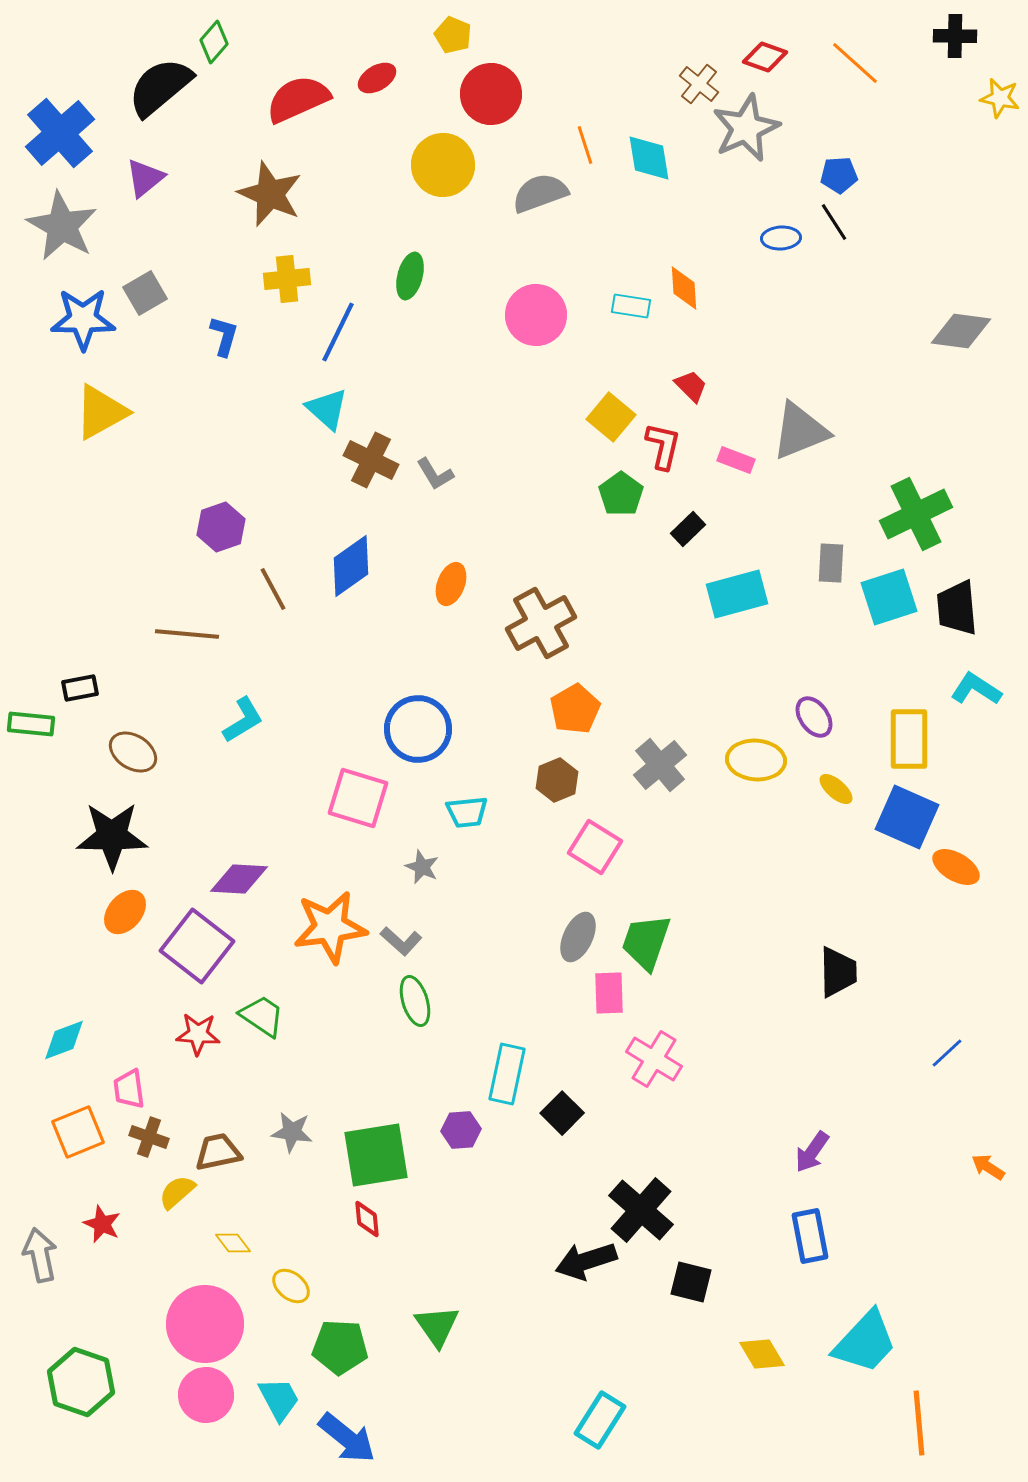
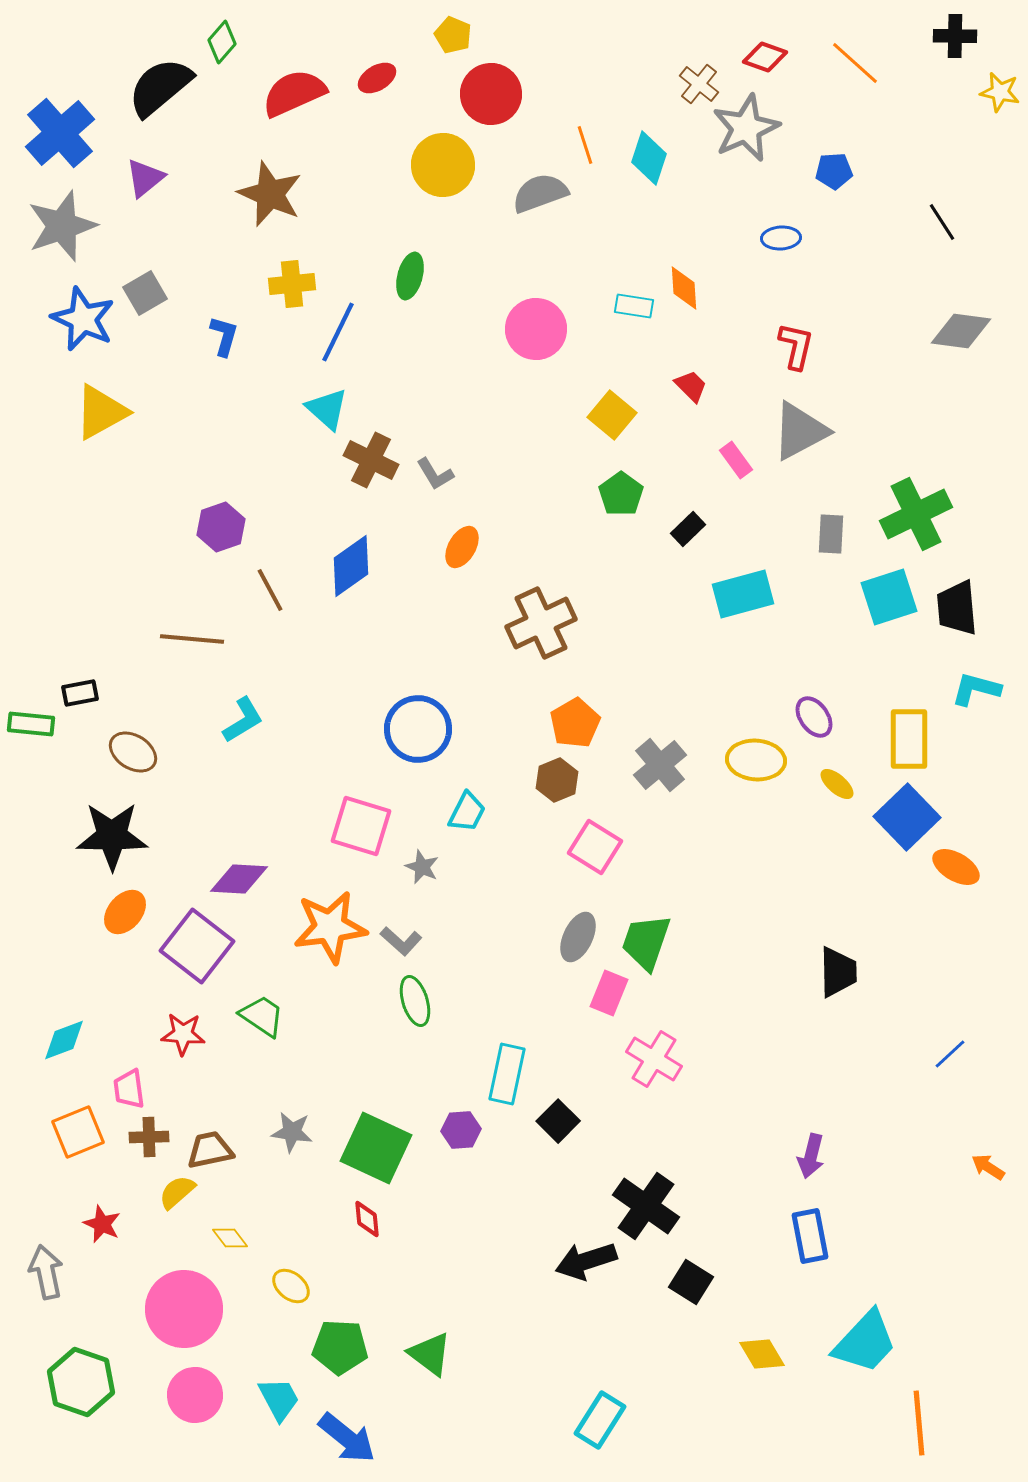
green diamond at (214, 42): moved 8 px right
yellow star at (1000, 98): moved 6 px up
red semicircle at (298, 99): moved 4 px left, 6 px up
cyan diamond at (649, 158): rotated 28 degrees clockwise
blue pentagon at (839, 175): moved 5 px left, 4 px up
black line at (834, 222): moved 108 px right
gray star at (62, 226): rotated 24 degrees clockwise
yellow cross at (287, 279): moved 5 px right, 5 px down
cyan rectangle at (631, 306): moved 3 px right
pink circle at (536, 315): moved 14 px down
blue star at (83, 319): rotated 24 degrees clockwise
yellow square at (611, 417): moved 1 px right, 2 px up
gray triangle at (800, 431): rotated 6 degrees counterclockwise
red L-shape at (663, 446): moved 133 px right, 100 px up
pink rectangle at (736, 460): rotated 33 degrees clockwise
gray rectangle at (831, 563): moved 29 px up
orange ellipse at (451, 584): moved 11 px right, 37 px up; rotated 9 degrees clockwise
brown line at (273, 589): moved 3 px left, 1 px down
cyan rectangle at (737, 594): moved 6 px right
brown cross at (541, 623): rotated 4 degrees clockwise
brown line at (187, 634): moved 5 px right, 5 px down
black rectangle at (80, 688): moved 5 px down
cyan L-shape at (976, 689): rotated 18 degrees counterclockwise
orange pentagon at (575, 709): moved 14 px down
yellow ellipse at (836, 789): moved 1 px right, 5 px up
pink square at (358, 798): moved 3 px right, 28 px down
cyan trapezoid at (467, 812): rotated 57 degrees counterclockwise
blue square at (907, 817): rotated 22 degrees clockwise
pink rectangle at (609, 993): rotated 24 degrees clockwise
red star at (198, 1034): moved 15 px left
blue line at (947, 1053): moved 3 px right, 1 px down
black square at (562, 1113): moved 4 px left, 8 px down
brown cross at (149, 1137): rotated 21 degrees counterclockwise
brown trapezoid at (218, 1152): moved 8 px left, 2 px up
purple arrow at (812, 1152): moved 1 px left, 4 px down; rotated 21 degrees counterclockwise
green square at (376, 1155): moved 7 px up; rotated 34 degrees clockwise
black cross at (641, 1210): moved 5 px right, 4 px up; rotated 6 degrees counterclockwise
yellow diamond at (233, 1243): moved 3 px left, 5 px up
gray arrow at (40, 1255): moved 6 px right, 17 px down
black square at (691, 1282): rotated 18 degrees clockwise
pink circle at (205, 1324): moved 21 px left, 15 px up
green triangle at (437, 1326): moved 7 px left, 28 px down; rotated 18 degrees counterclockwise
pink circle at (206, 1395): moved 11 px left
